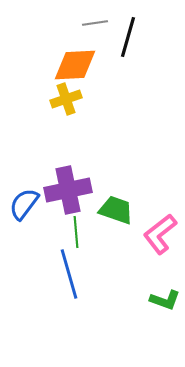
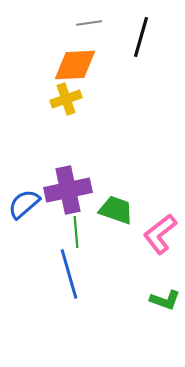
gray line: moved 6 px left
black line: moved 13 px right
blue semicircle: rotated 12 degrees clockwise
